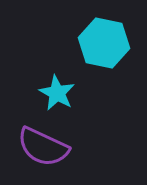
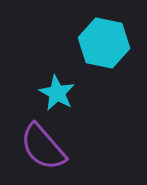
purple semicircle: rotated 24 degrees clockwise
